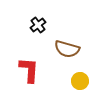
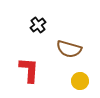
brown semicircle: moved 2 px right
